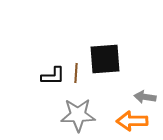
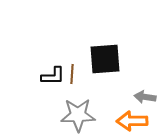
brown line: moved 4 px left, 1 px down
